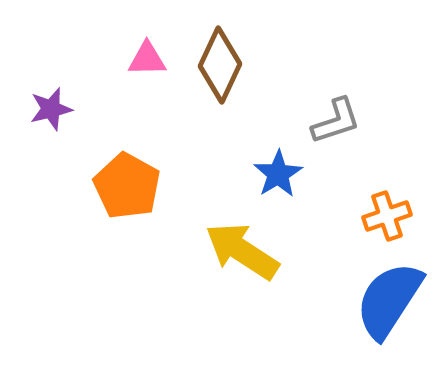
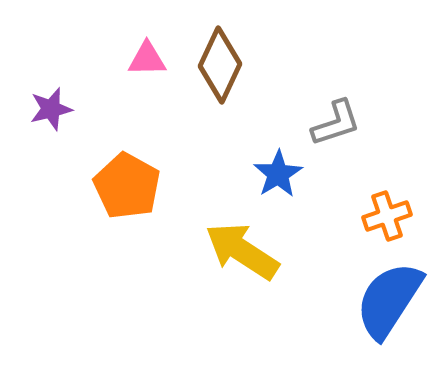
gray L-shape: moved 2 px down
